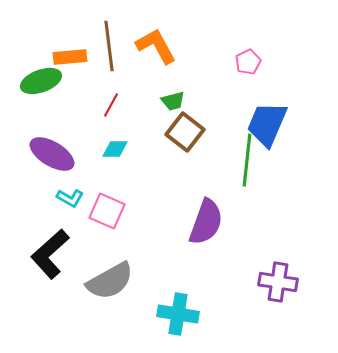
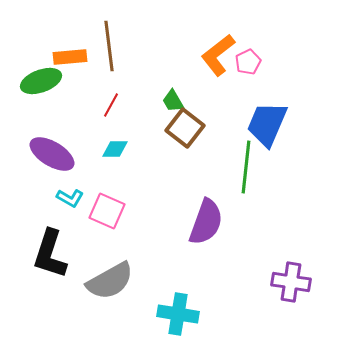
orange L-shape: moved 62 px right, 9 px down; rotated 99 degrees counterclockwise
green trapezoid: rotated 75 degrees clockwise
brown square: moved 4 px up
green line: moved 1 px left, 7 px down
black L-shape: rotated 30 degrees counterclockwise
purple cross: moved 13 px right
